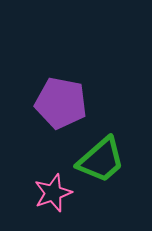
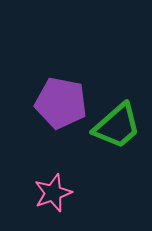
green trapezoid: moved 16 px right, 34 px up
